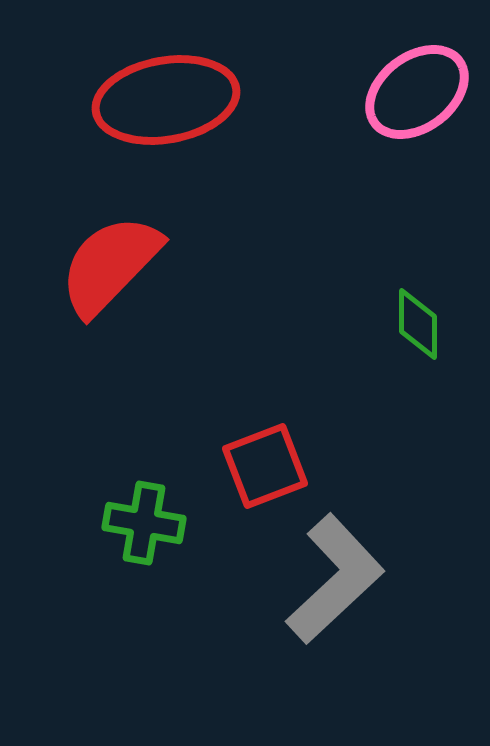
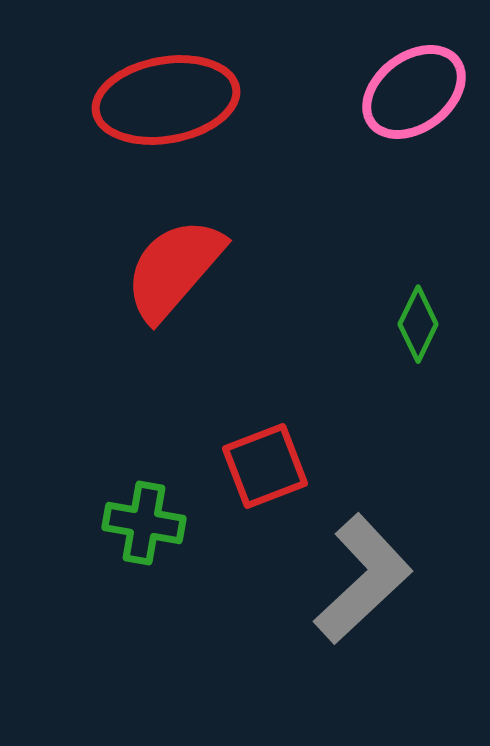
pink ellipse: moved 3 px left
red semicircle: moved 64 px right, 4 px down; rotated 3 degrees counterclockwise
green diamond: rotated 26 degrees clockwise
gray L-shape: moved 28 px right
